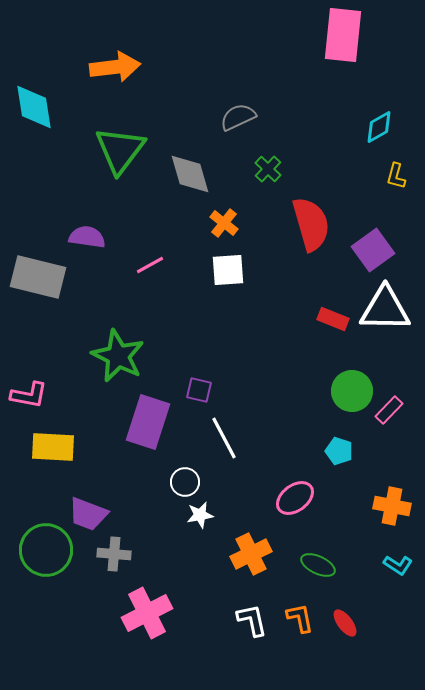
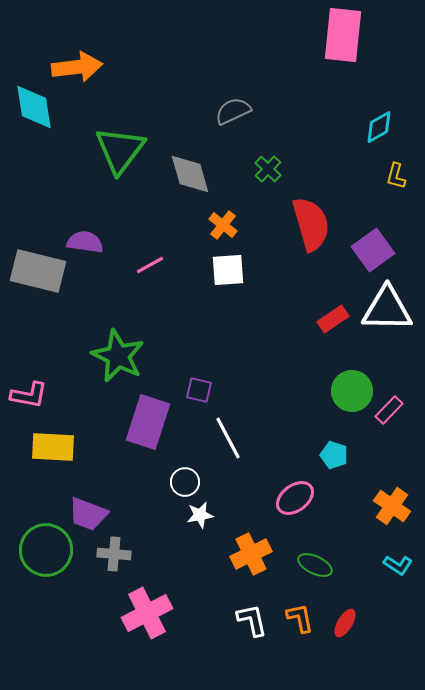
orange arrow at (115, 67): moved 38 px left
gray semicircle at (238, 117): moved 5 px left, 6 px up
orange cross at (224, 223): moved 1 px left, 2 px down
purple semicircle at (87, 237): moved 2 px left, 5 px down
gray rectangle at (38, 277): moved 6 px up
white triangle at (385, 309): moved 2 px right
red rectangle at (333, 319): rotated 56 degrees counterclockwise
white line at (224, 438): moved 4 px right
cyan pentagon at (339, 451): moved 5 px left, 4 px down
orange cross at (392, 506): rotated 24 degrees clockwise
green ellipse at (318, 565): moved 3 px left
red ellipse at (345, 623): rotated 68 degrees clockwise
